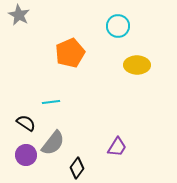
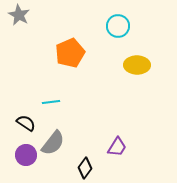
black diamond: moved 8 px right
